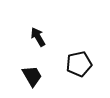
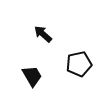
black arrow: moved 5 px right, 3 px up; rotated 18 degrees counterclockwise
